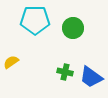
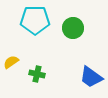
green cross: moved 28 px left, 2 px down
